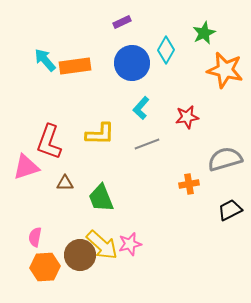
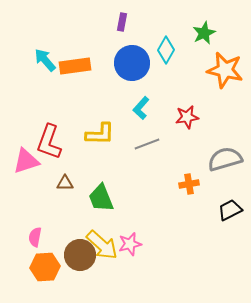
purple rectangle: rotated 54 degrees counterclockwise
pink triangle: moved 6 px up
